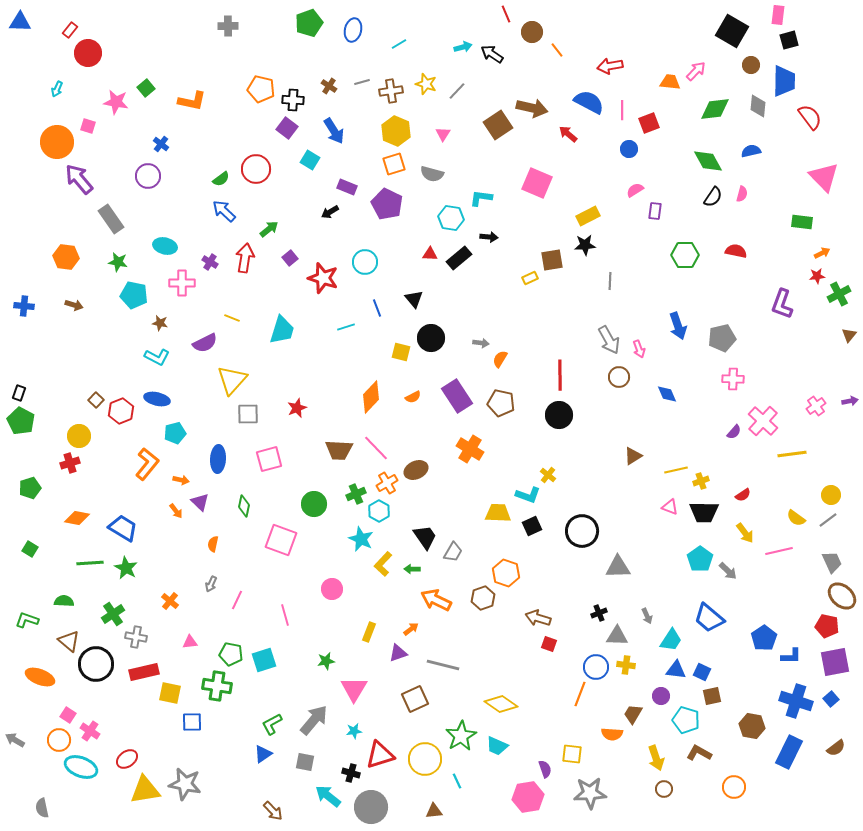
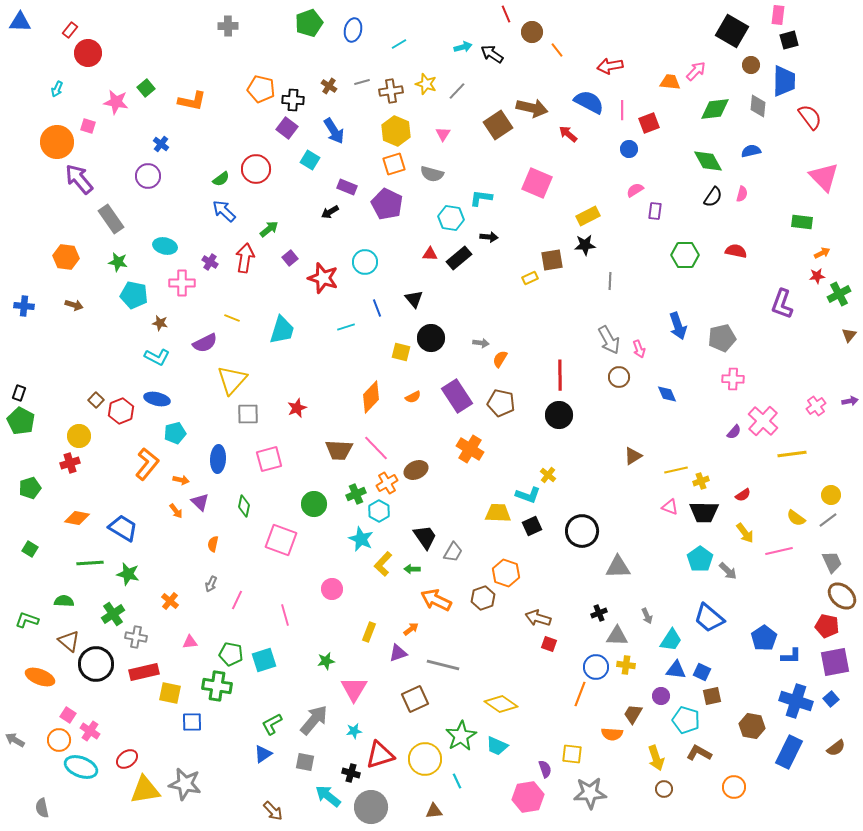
green star at (126, 568): moved 2 px right, 6 px down; rotated 15 degrees counterclockwise
